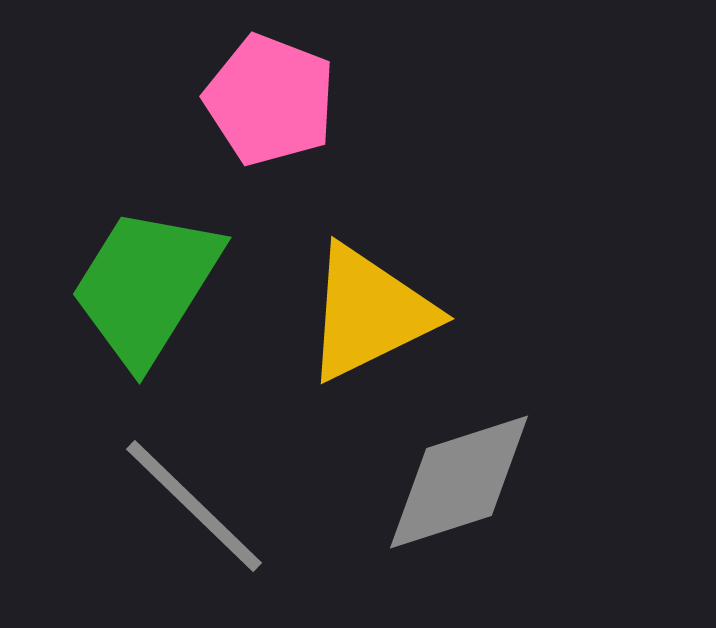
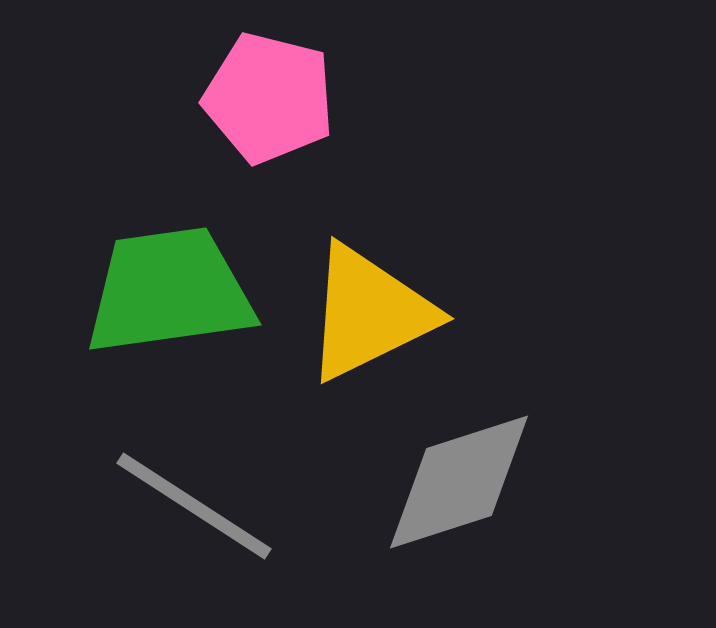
pink pentagon: moved 1 px left, 2 px up; rotated 7 degrees counterclockwise
green trapezoid: moved 23 px right, 5 px down; rotated 50 degrees clockwise
gray line: rotated 11 degrees counterclockwise
